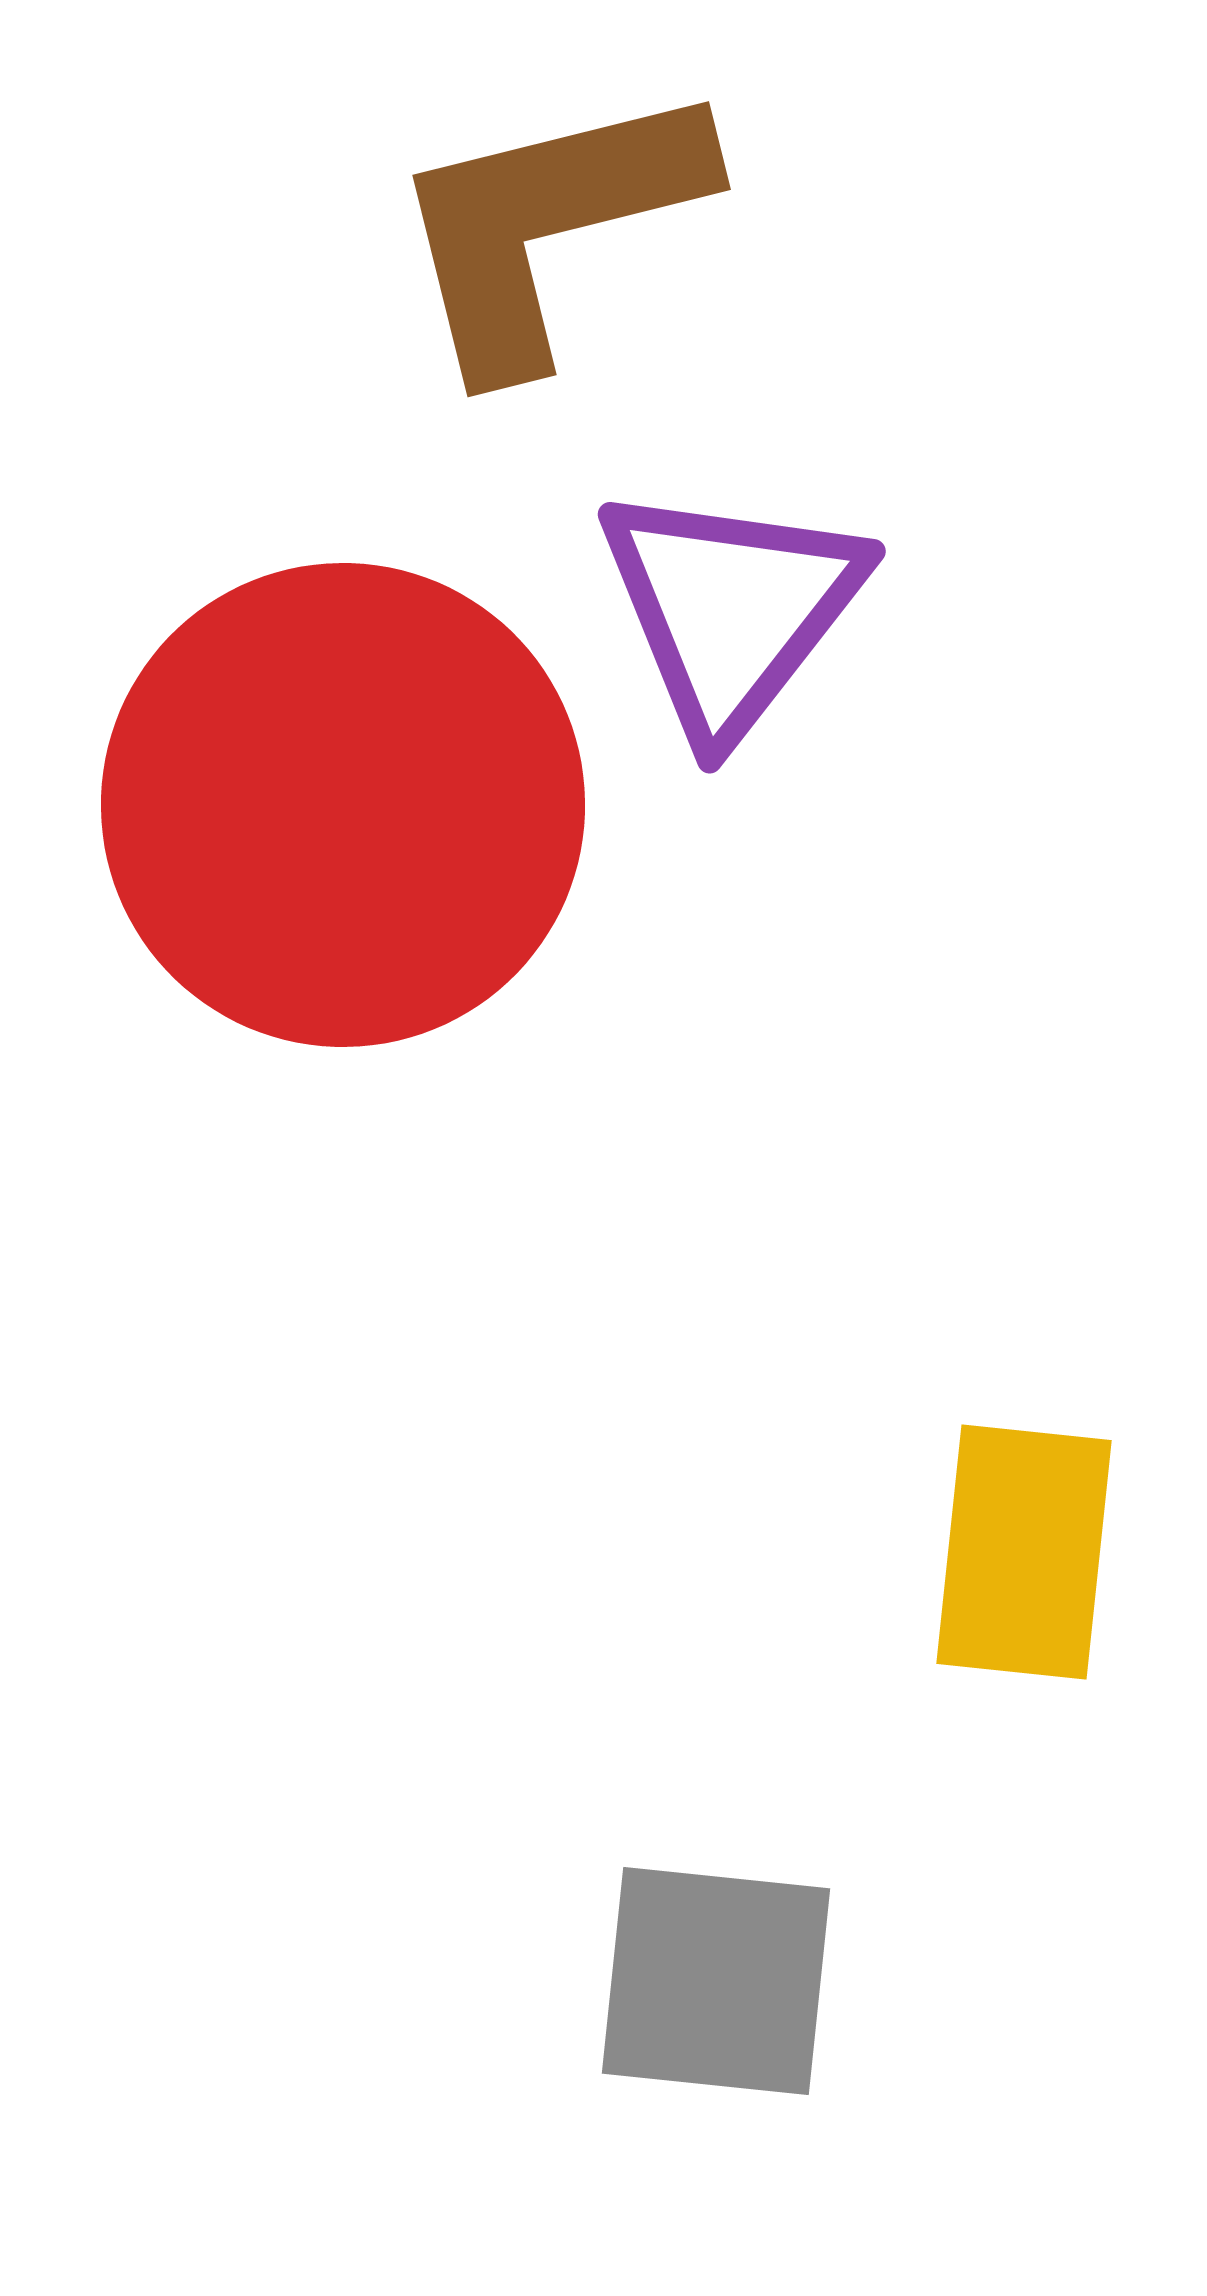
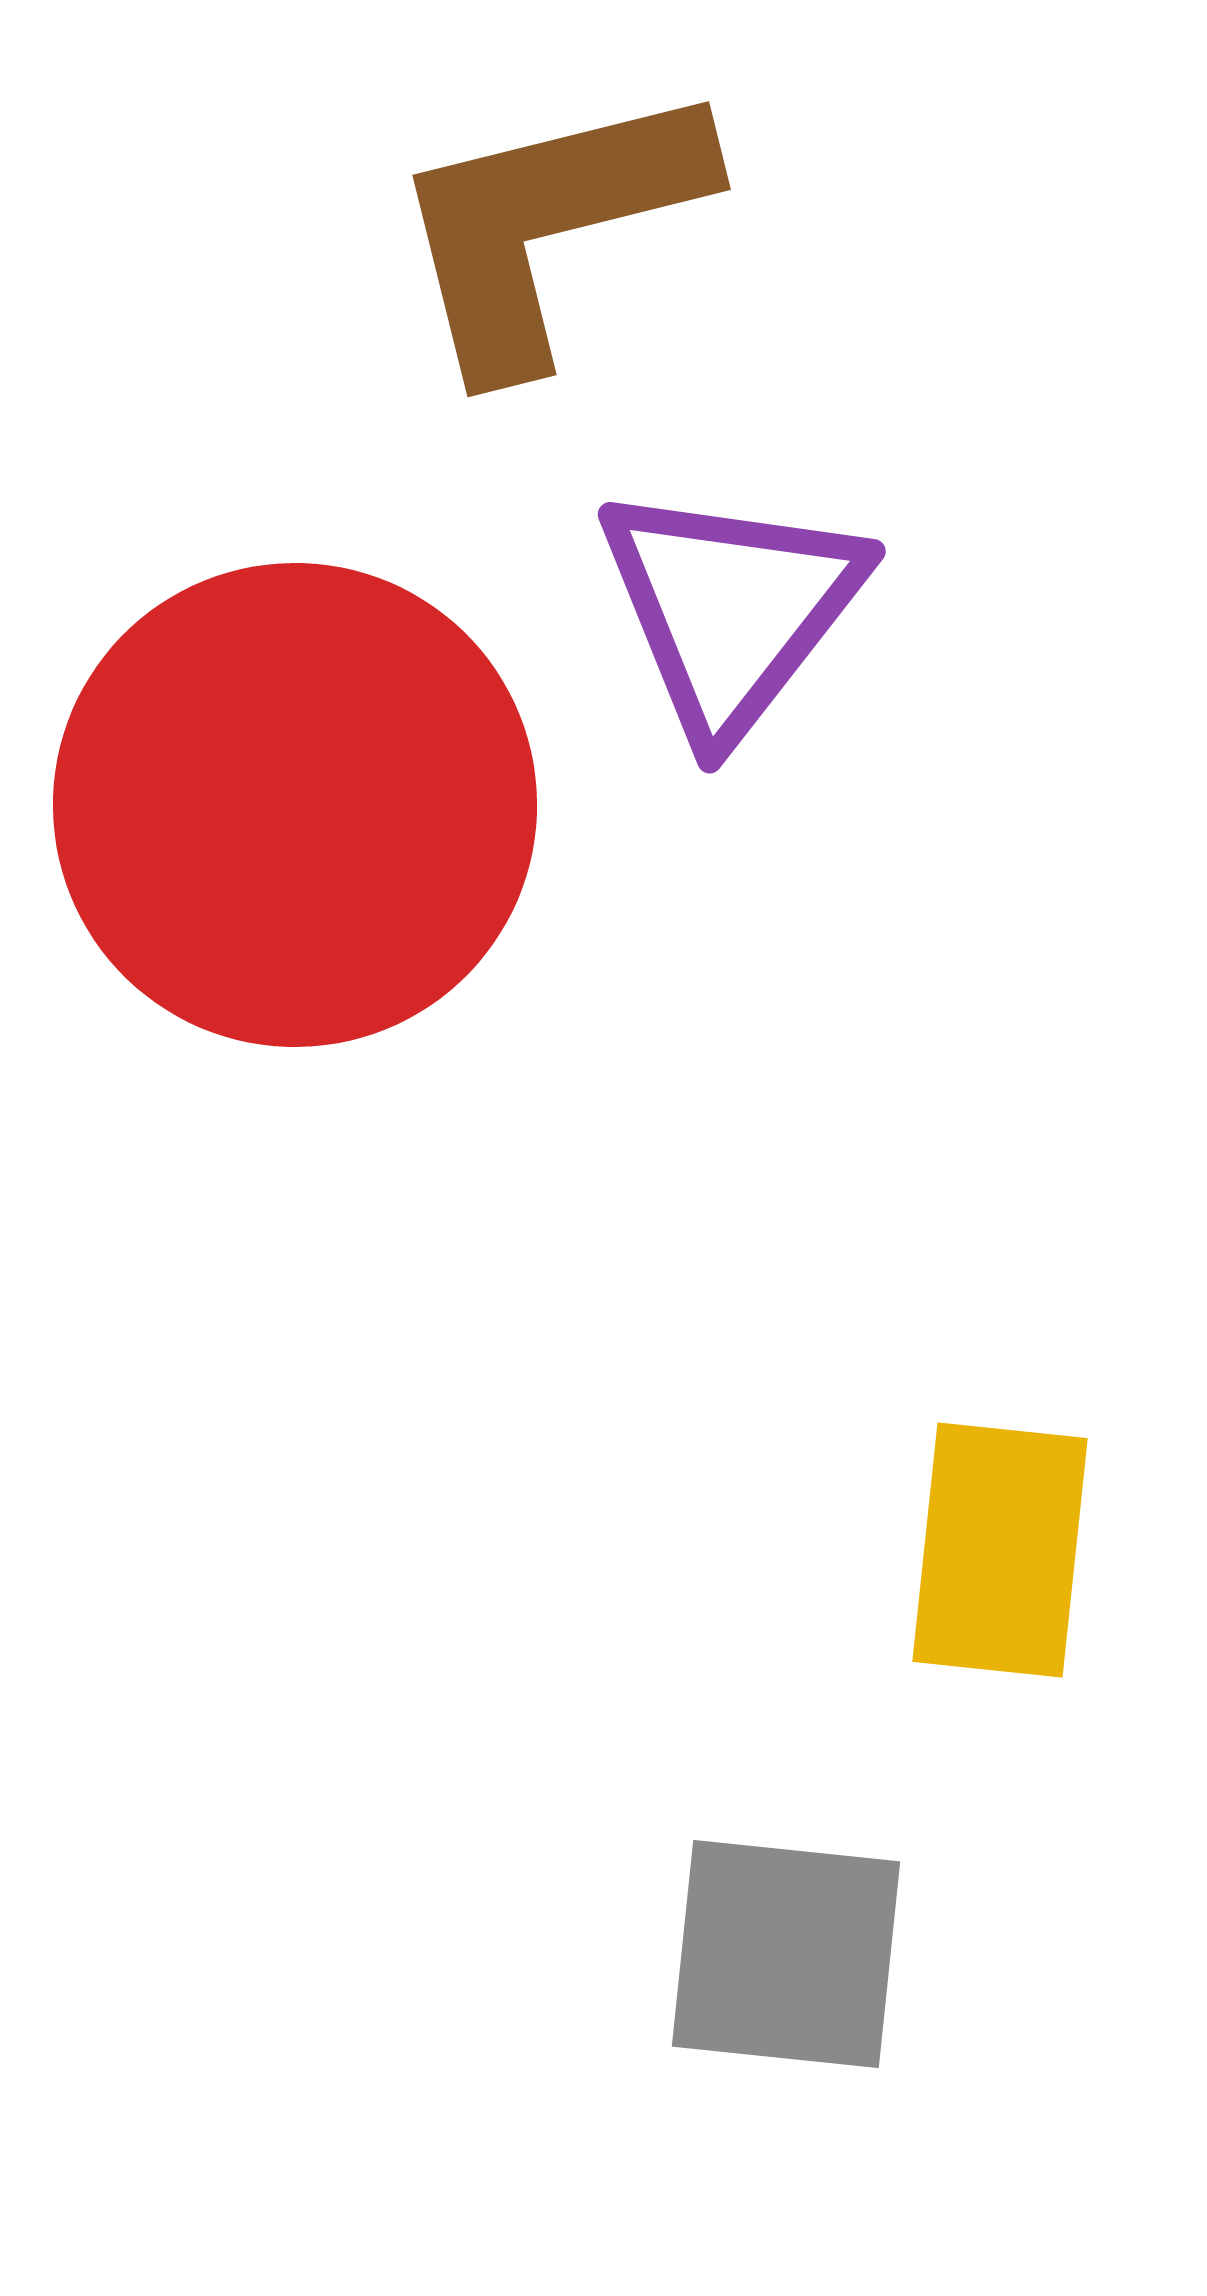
red circle: moved 48 px left
yellow rectangle: moved 24 px left, 2 px up
gray square: moved 70 px right, 27 px up
